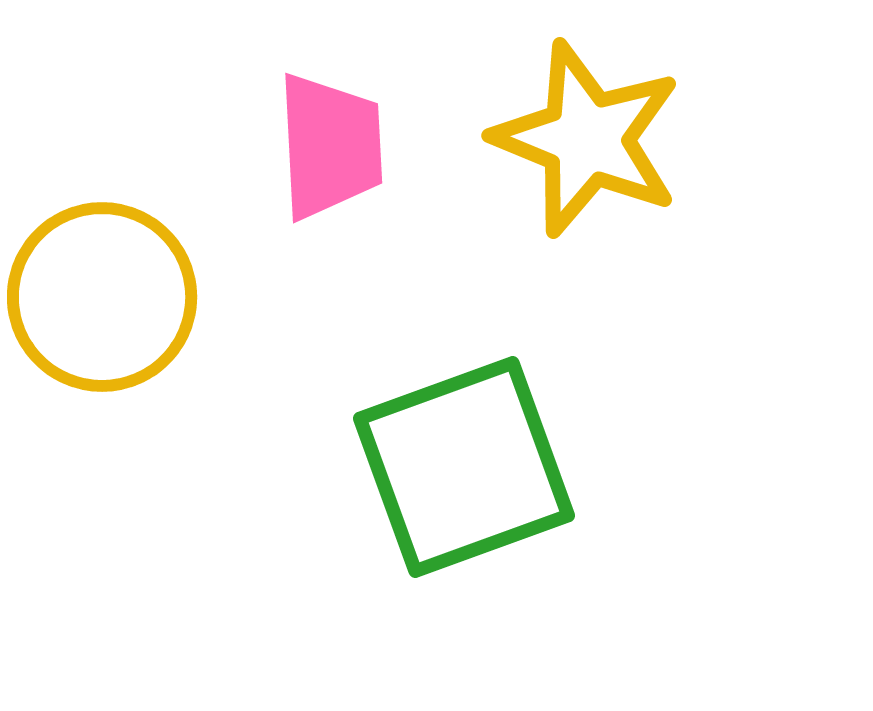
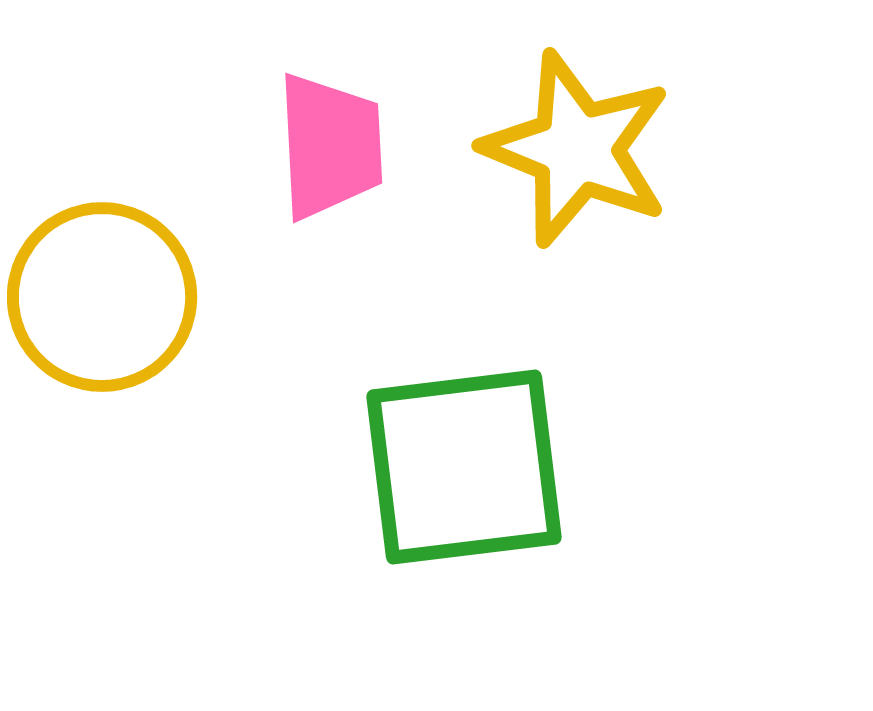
yellow star: moved 10 px left, 10 px down
green square: rotated 13 degrees clockwise
